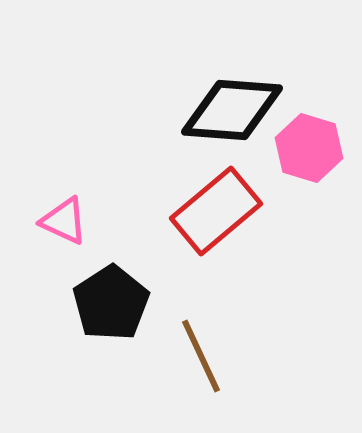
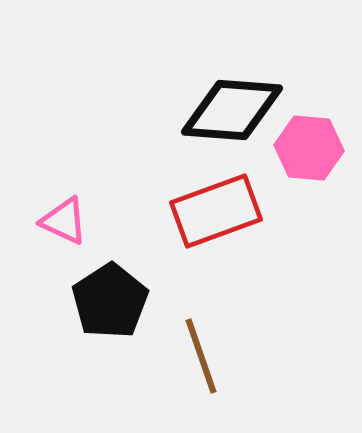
pink hexagon: rotated 12 degrees counterclockwise
red rectangle: rotated 20 degrees clockwise
black pentagon: moved 1 px left, 2 px up
brown line: rotated 6 degrees clockwise
